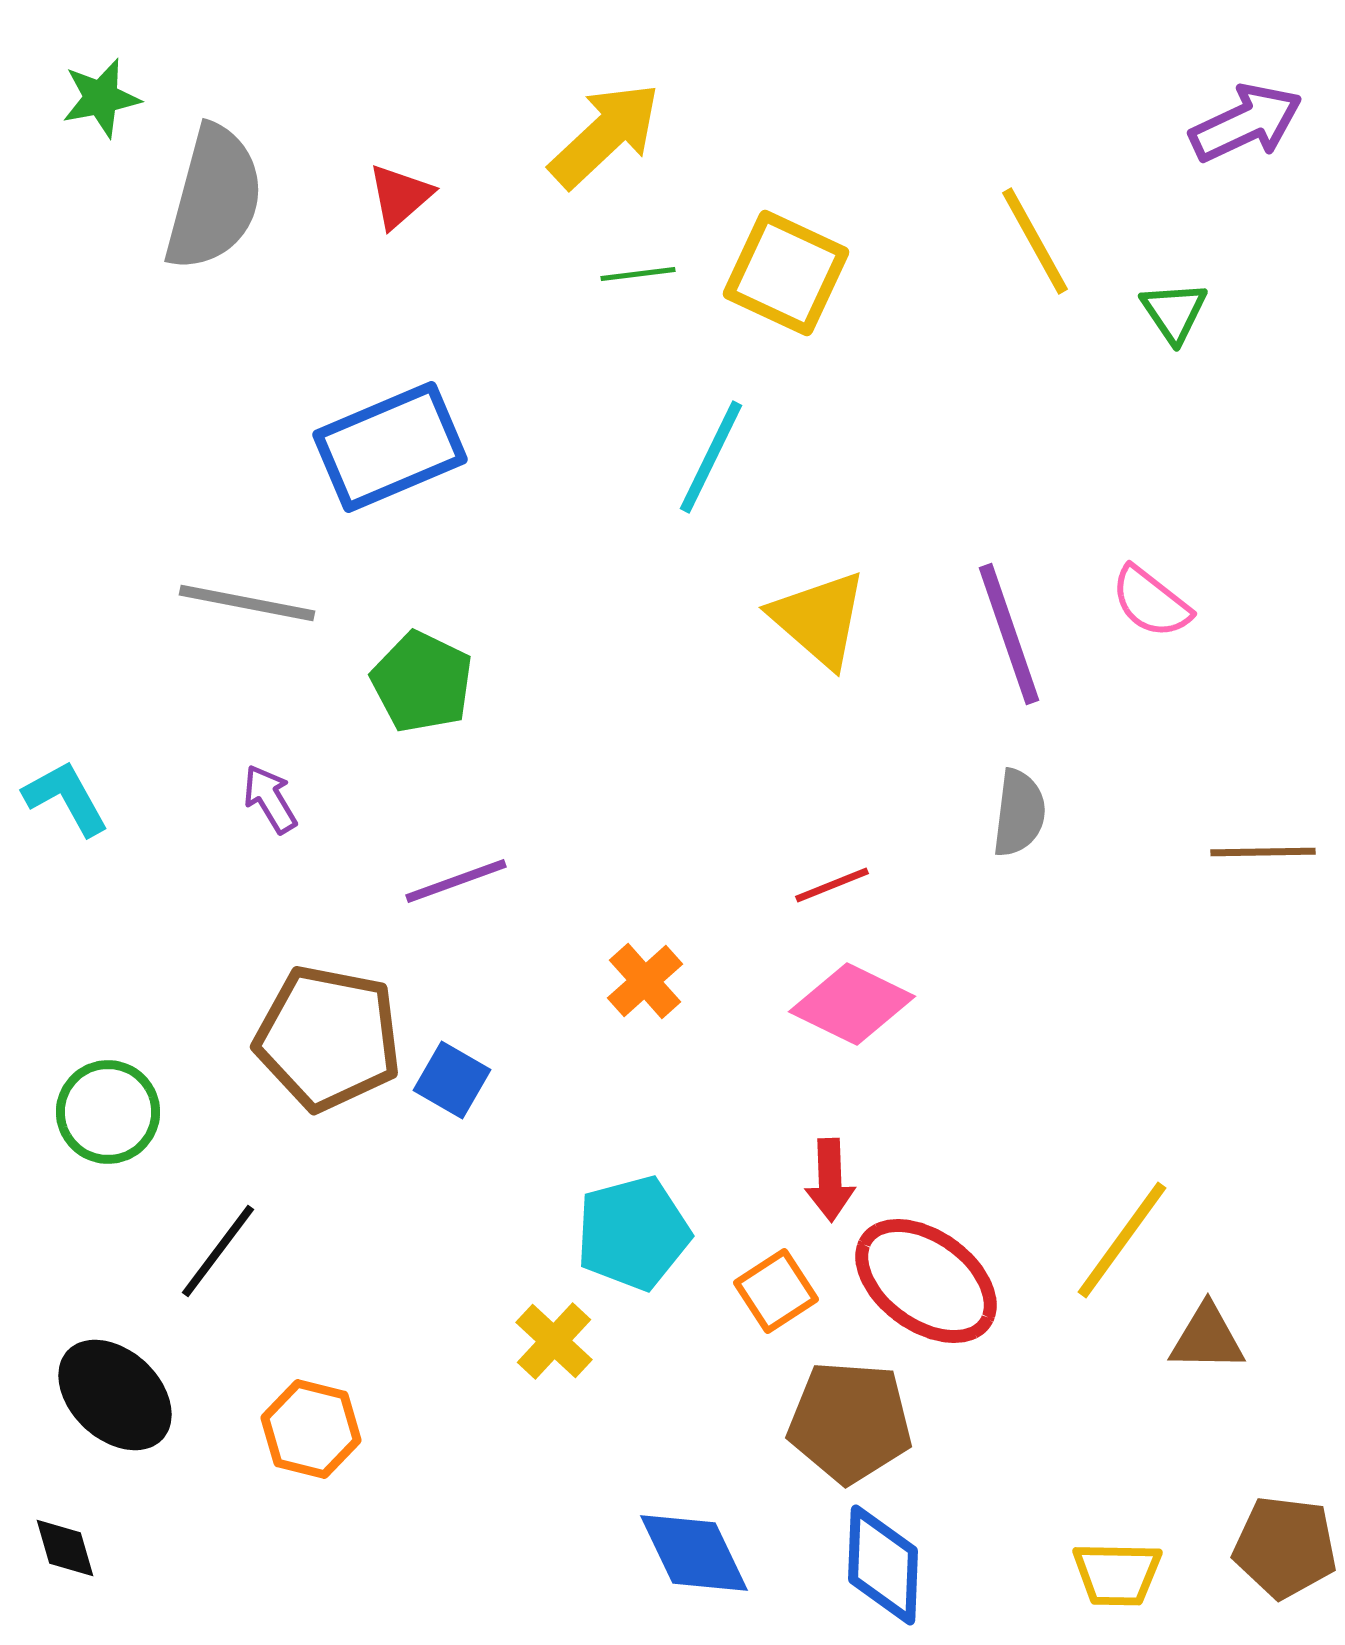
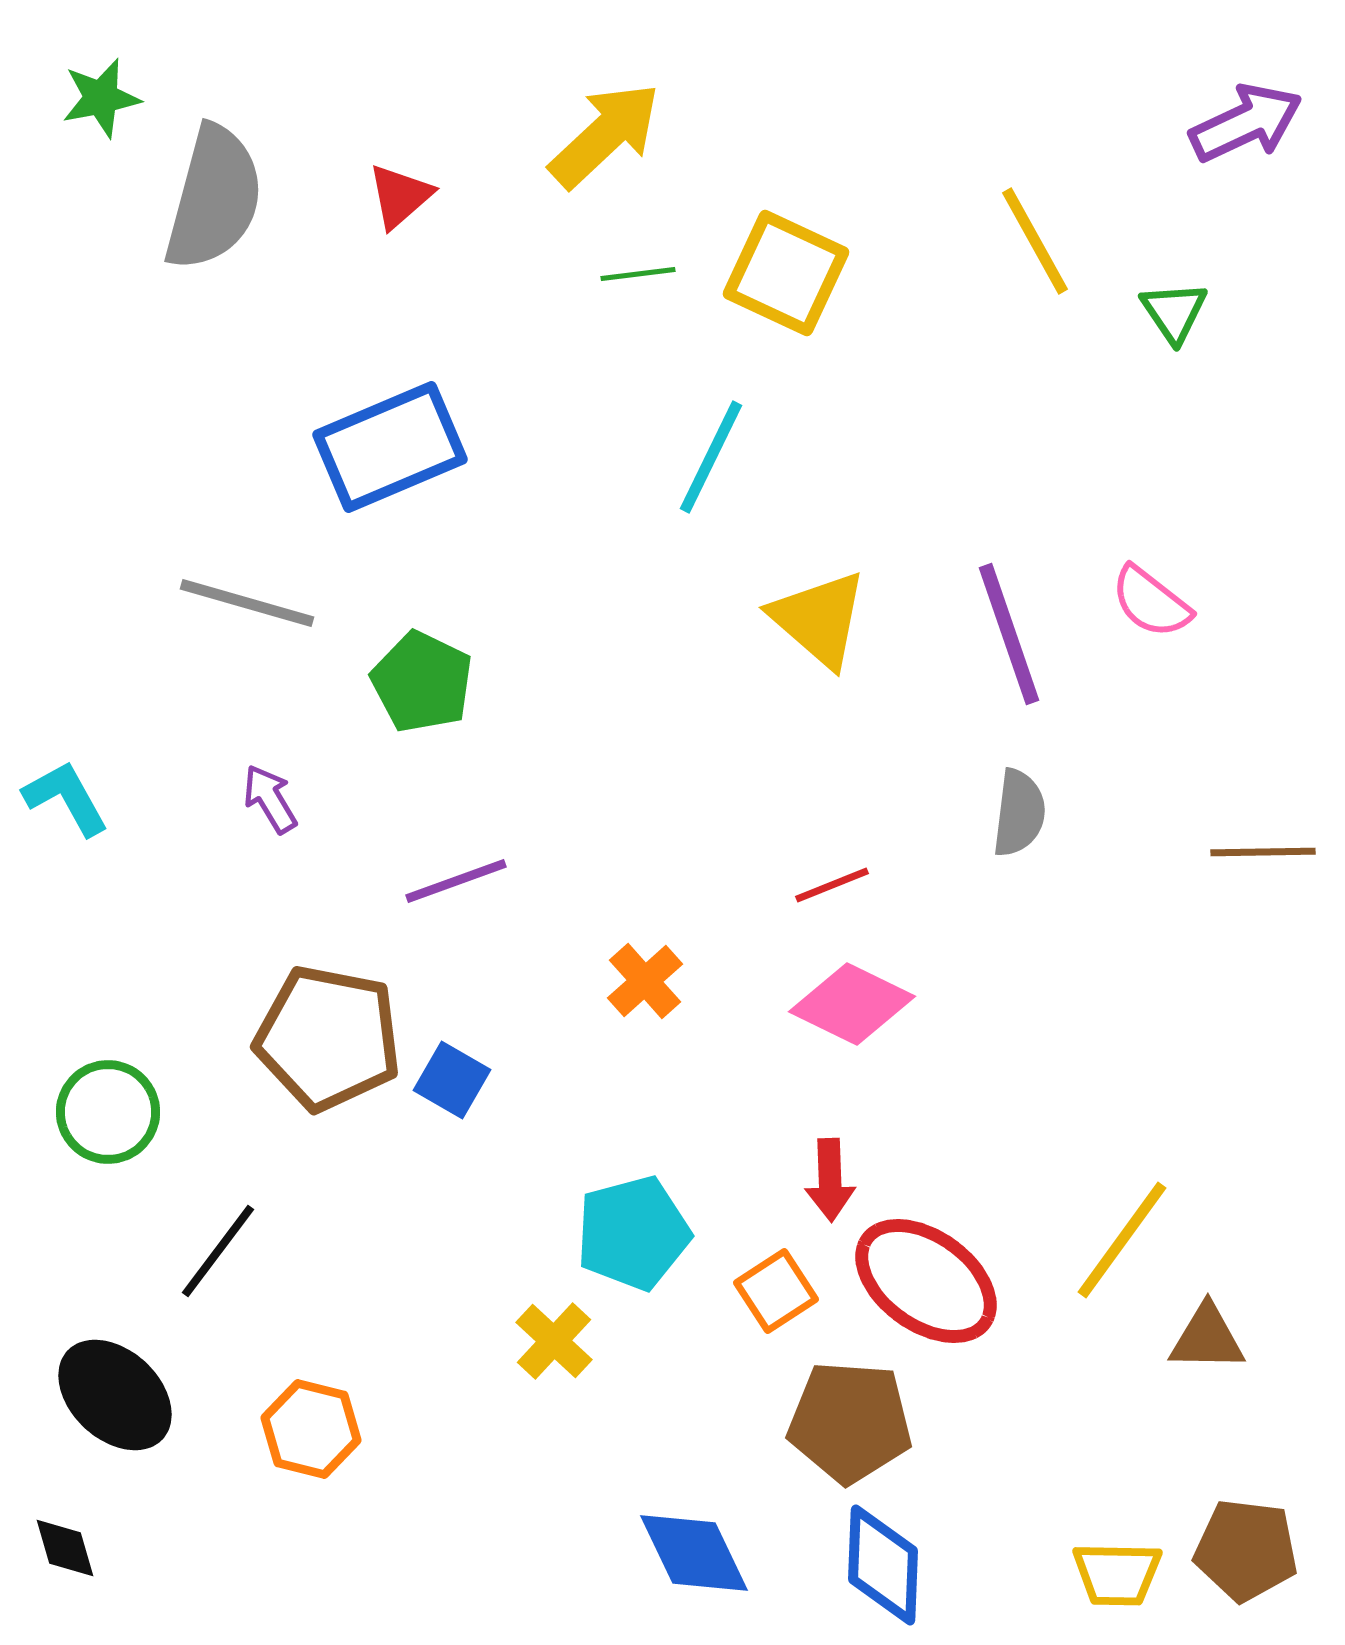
gray line at (247, 603): rotated 5 degrees clockwise
brown pentagon at (1285, 1547): moved 39 px left, 3 px down
